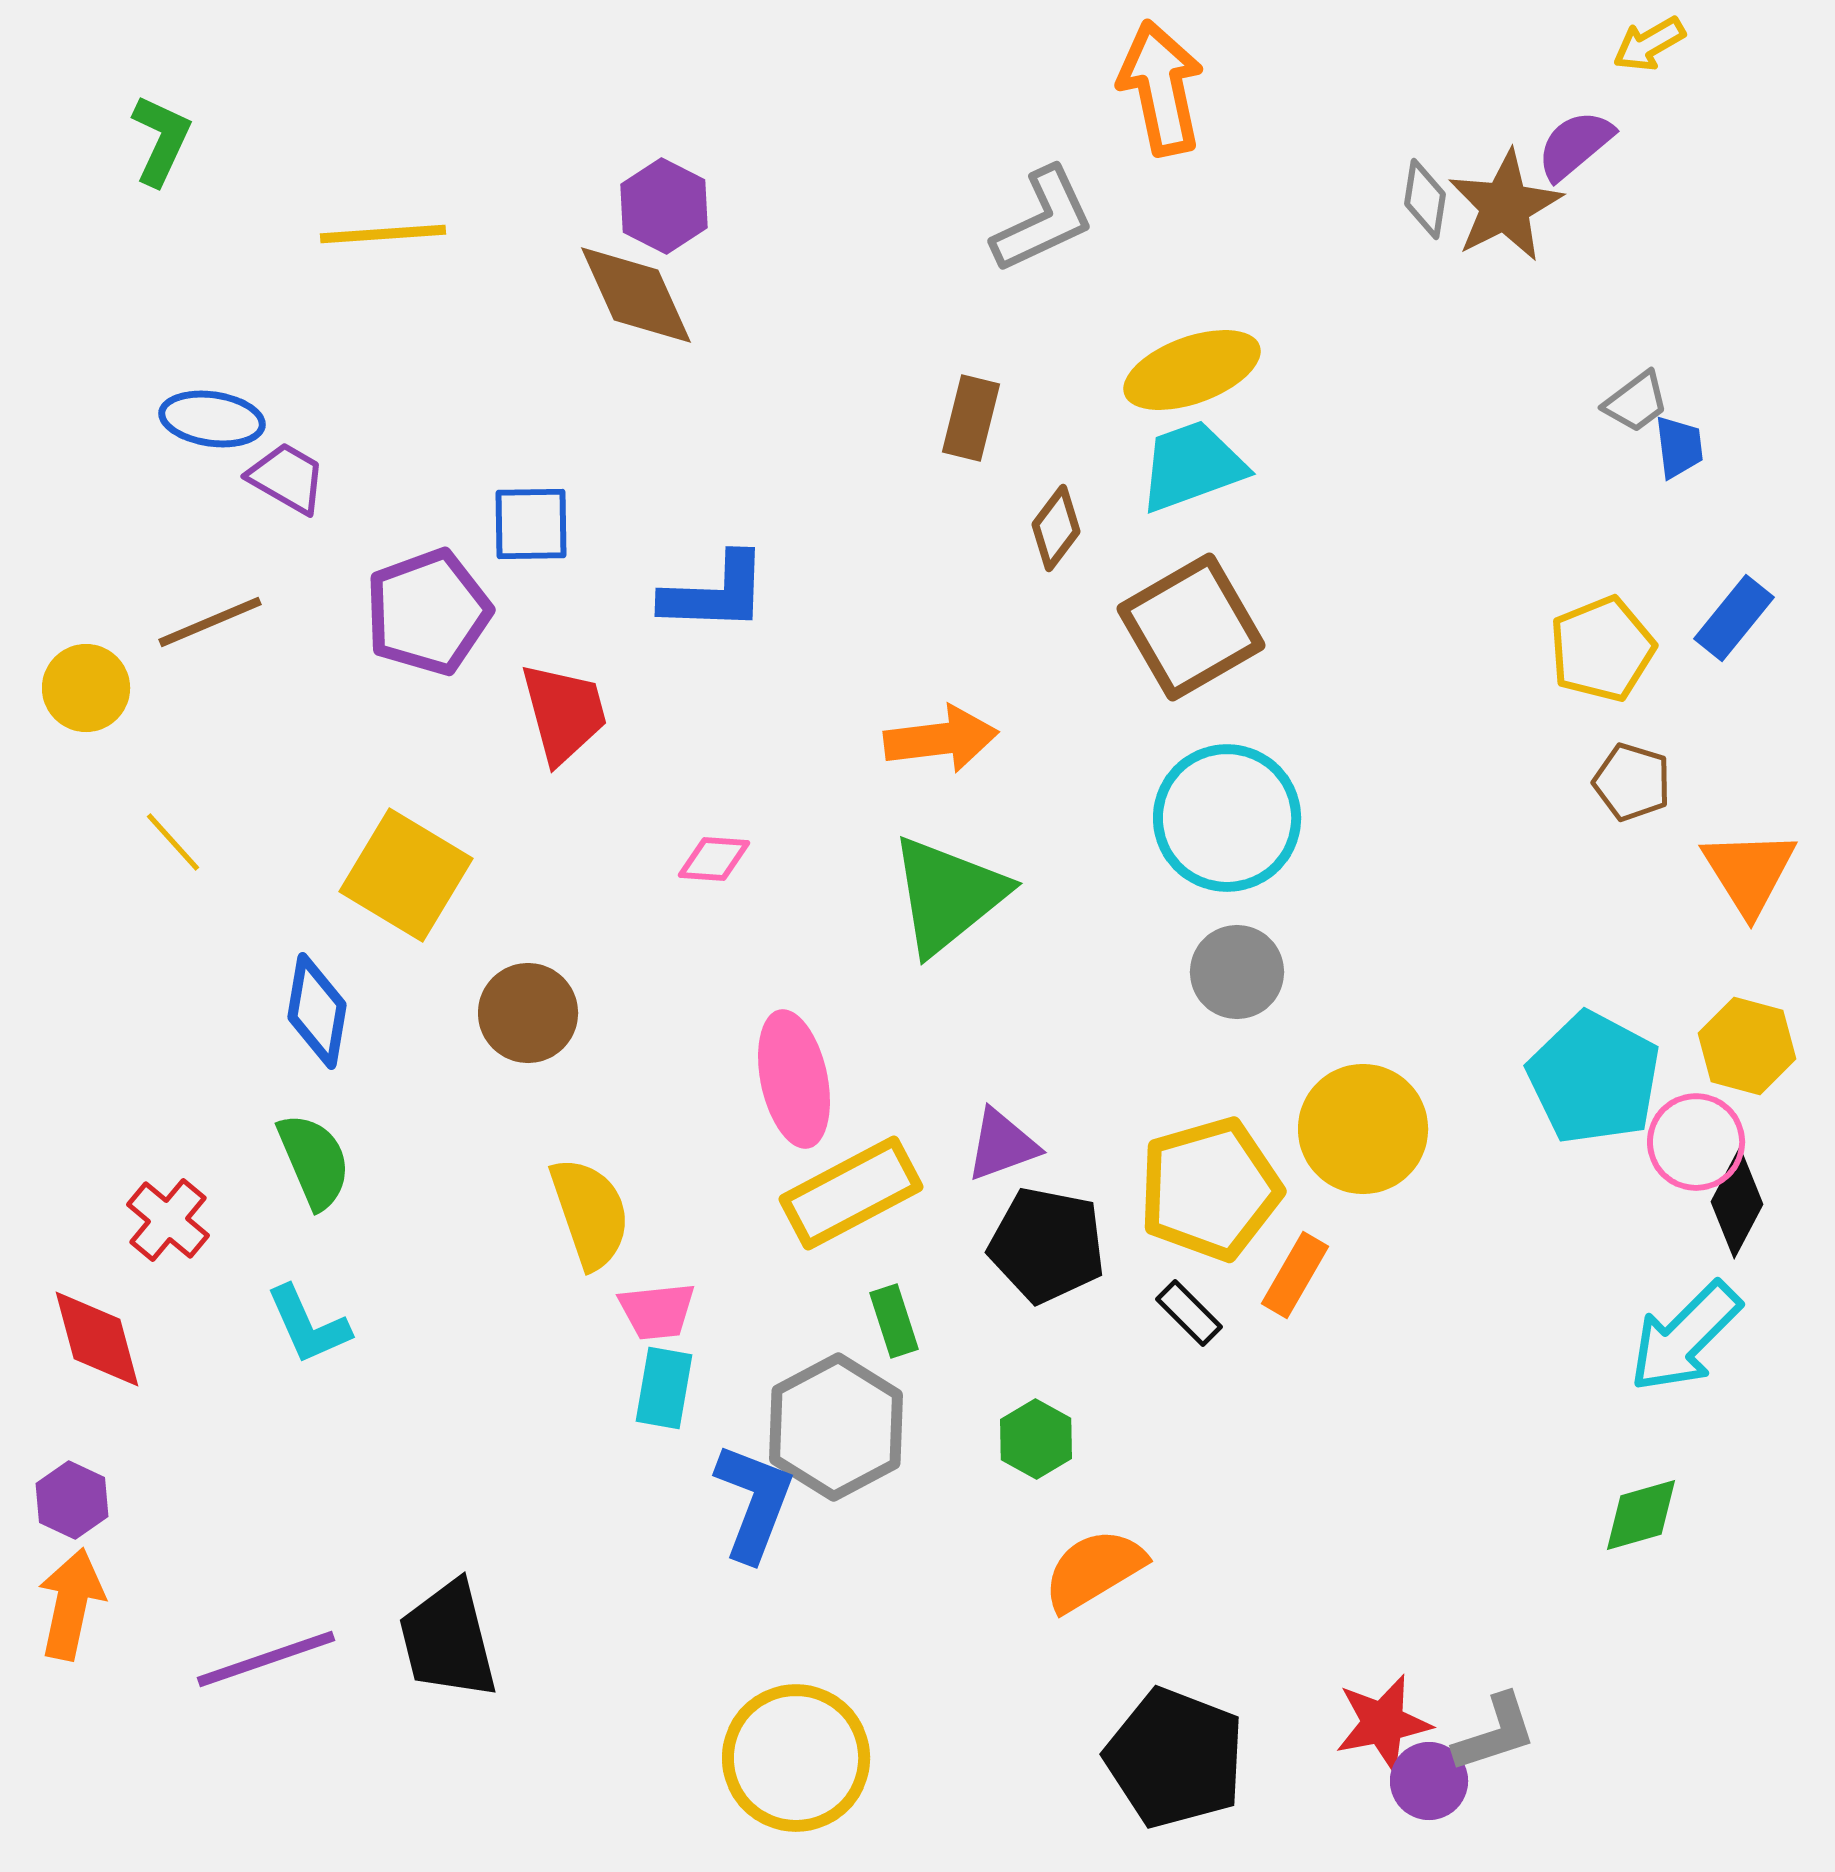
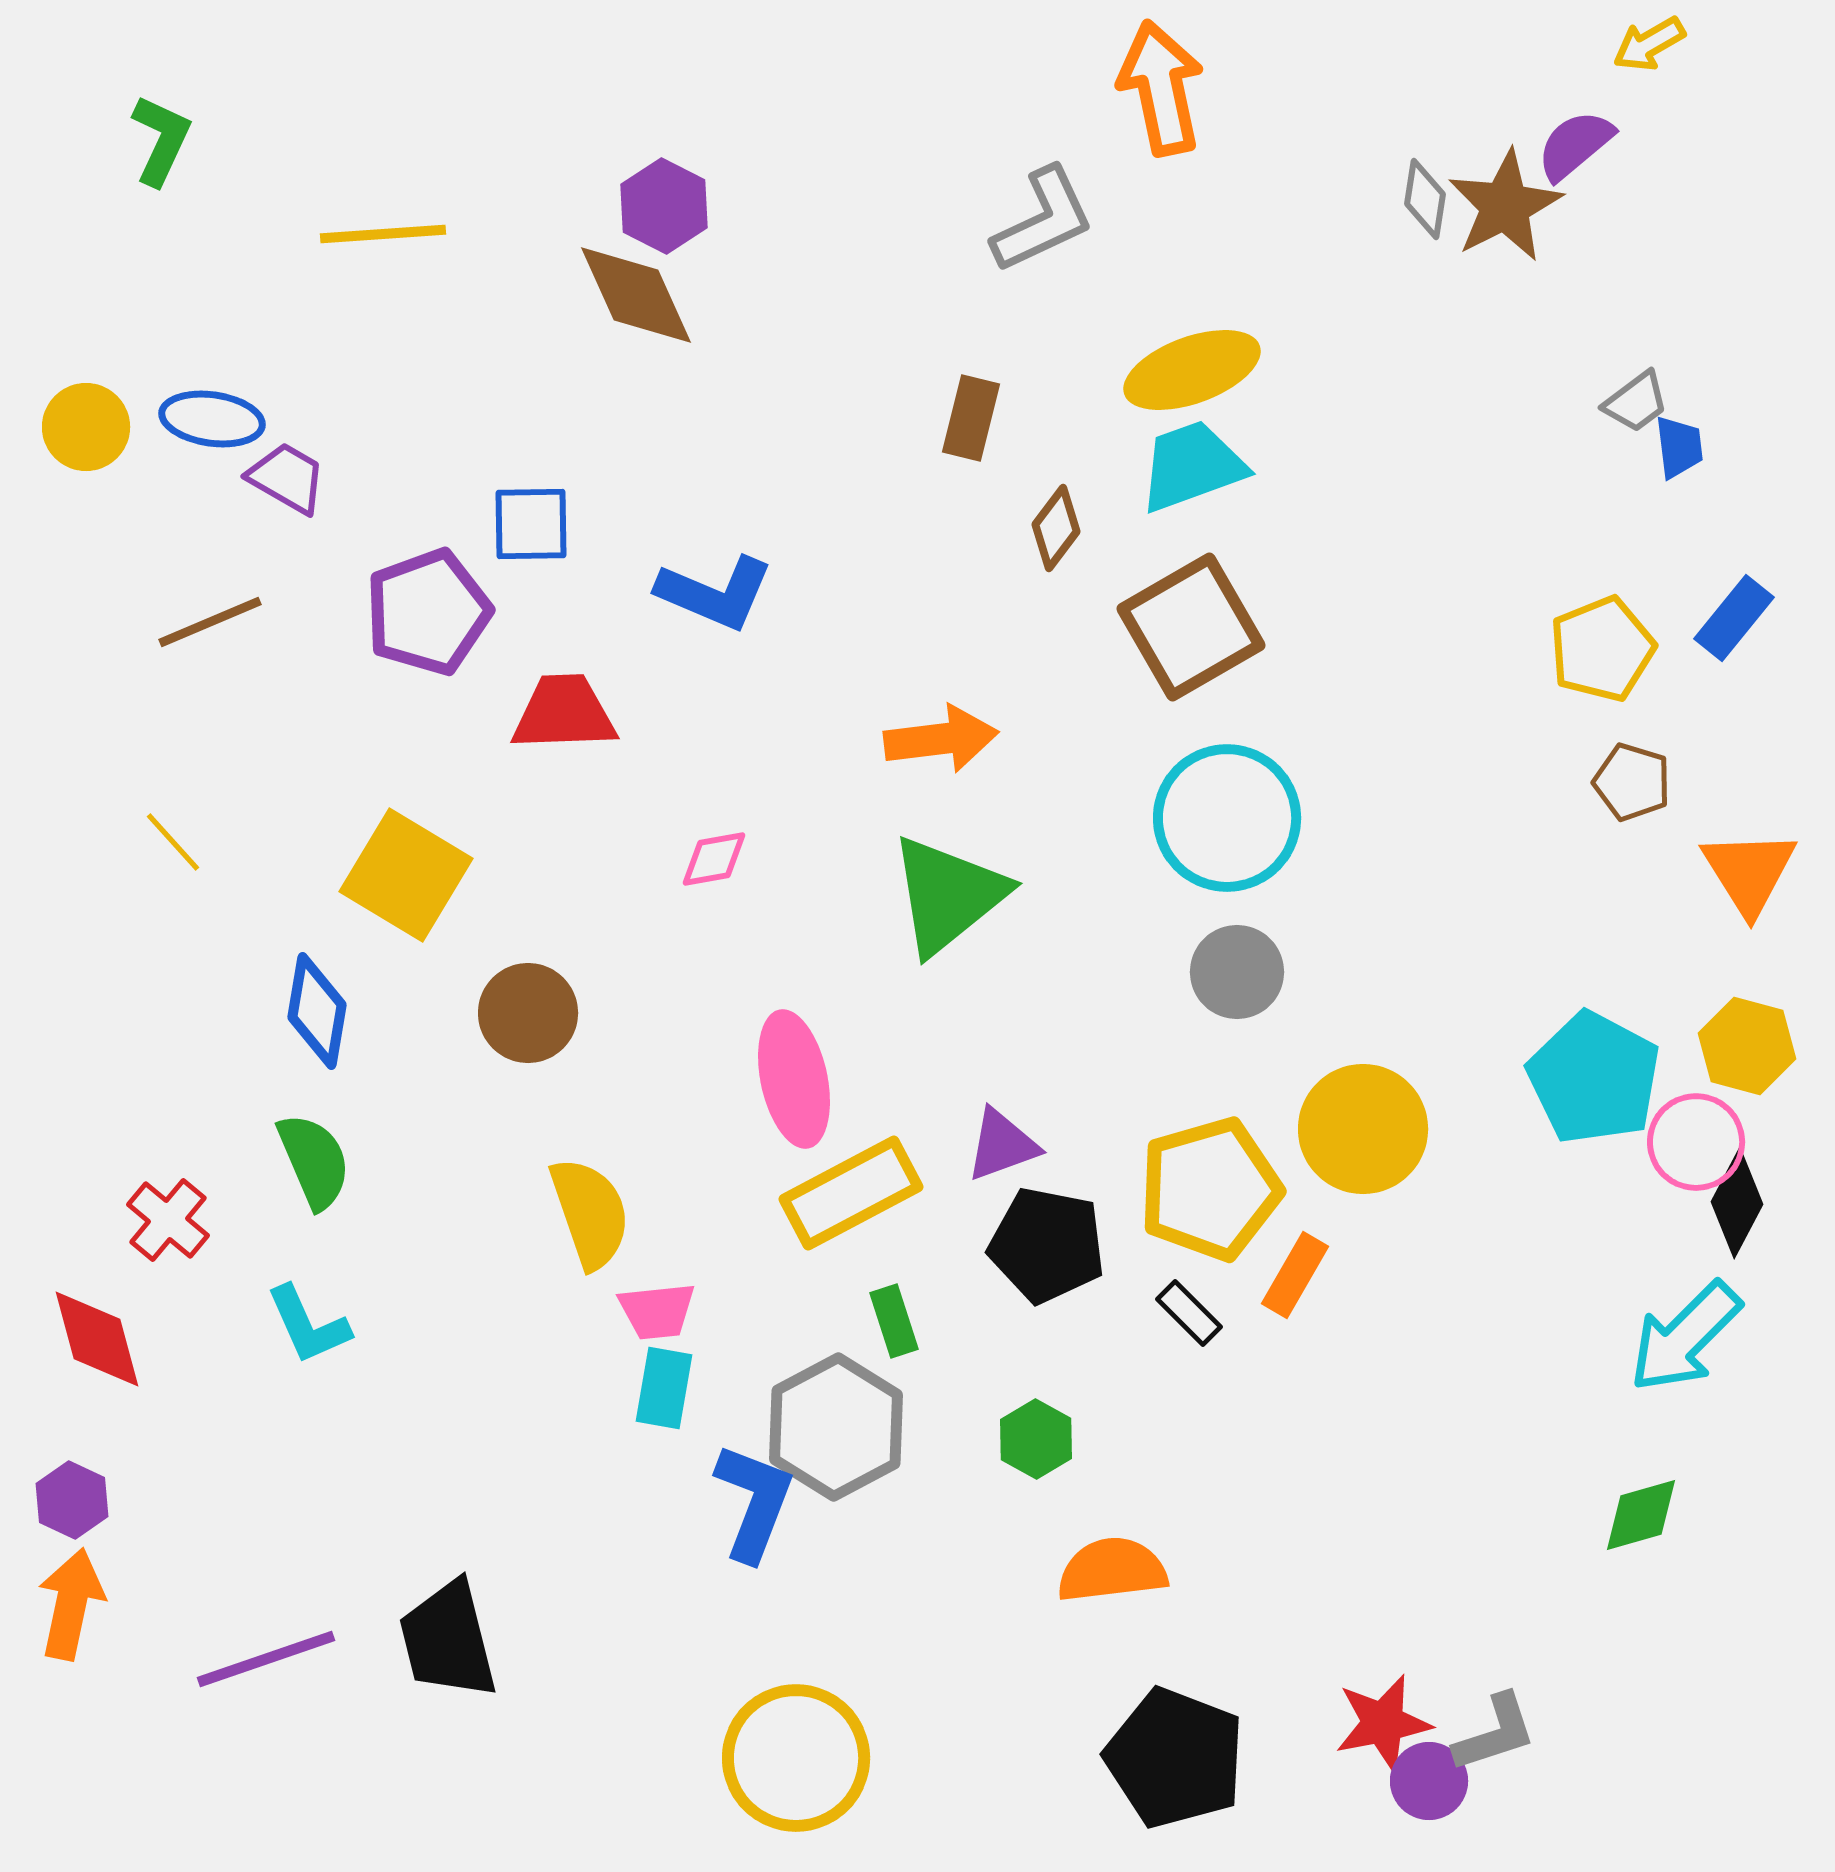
blue L-shape at (715, 593): rotated 21 degrees clockwise
yellow circle at (86, 688): moved 261 px up
red trapezoid at (564, 713): rotated 77 degrees counterclockwise
pink diamond at (714, 859): rotated 14 degrees counterclockwise
orange semicircle at (1094, 1570): moved 18 px right; rotated 24 degrees clockwise
